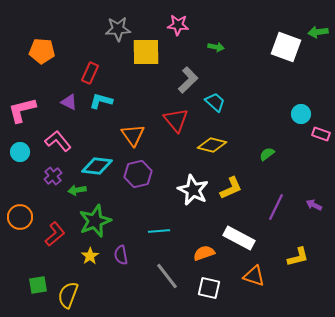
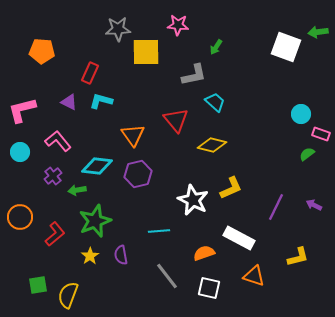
green arrow at (216, 47): rotated 112 degrees clockwise
gray L-shape at (188, 80): moved 6 px right, 5 px up; rotated 32 degrees clockwise
green semicircle at (267, 154): moved 40 px right
white star at (193, 190): moved 10 px down
